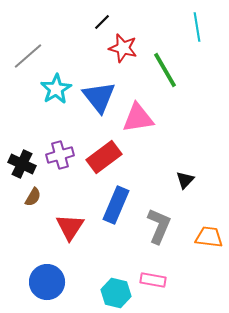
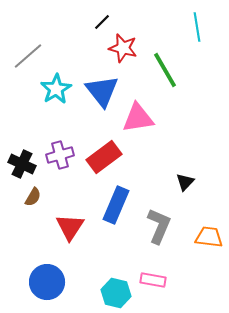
blue triangle: moved 3 px right, 6 px up
black triangle: moved 2 px down
